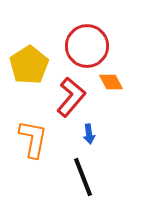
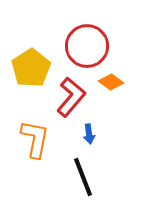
yellow pentagon: moved 2 px right, 3 px down
orange diamond: rotated 25 degrees counterclockwise
orange L-shape: moved 2 px right
